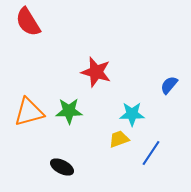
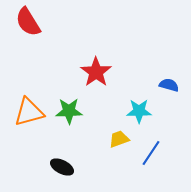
red star: rotated 20 degrees clockwise
blue semicircle: rotated 66 degrees clockwise
cyan star: moved 7 px right, 3 px up
